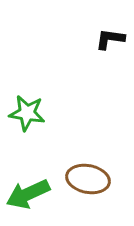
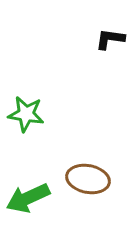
green star: moved 1 px left, 1 px down
green arrow: moved 4 px down
